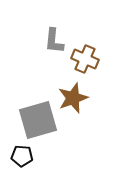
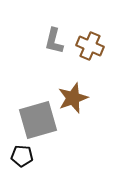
gray L-shape: rotated 8 degrees clockwise
brown cross: moved 5 px right, 13 px up
